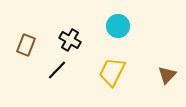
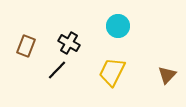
black cross: moved 1 px left, 3 px down
brown rectangle: moved 1 px down
